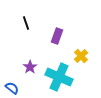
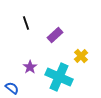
purple rectangle: moved 2 px left, 1 px up; rotated 28 degrees clockwise
